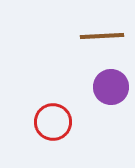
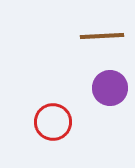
purple circle: moved 1 px left, 1 px down
